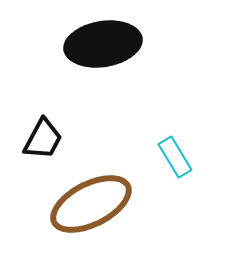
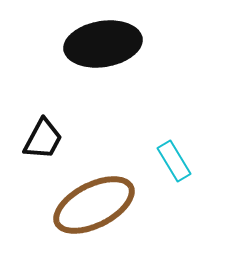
cyan rectangle: moved 1 px left, 4 px down
brown ellipse: moved 3 px right, 1 px down
